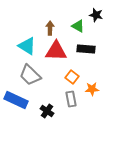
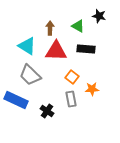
black star: moved 3 px right, 1 px down
